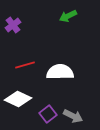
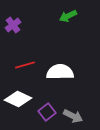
purple square: moved 1 px left, 2 px up
